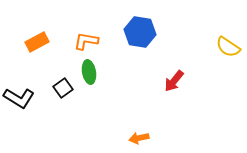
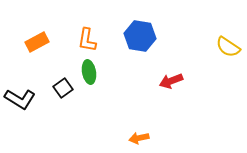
blue hexagon: moved 4 px down
orange L-shape: moved 1 px right, 1 px up; rotated 90 degrees counterclockwise
red arrow: moved 3 px left; rotated 30 degrees clockwise
black L-shape: moved 1 px right, 1 px down
